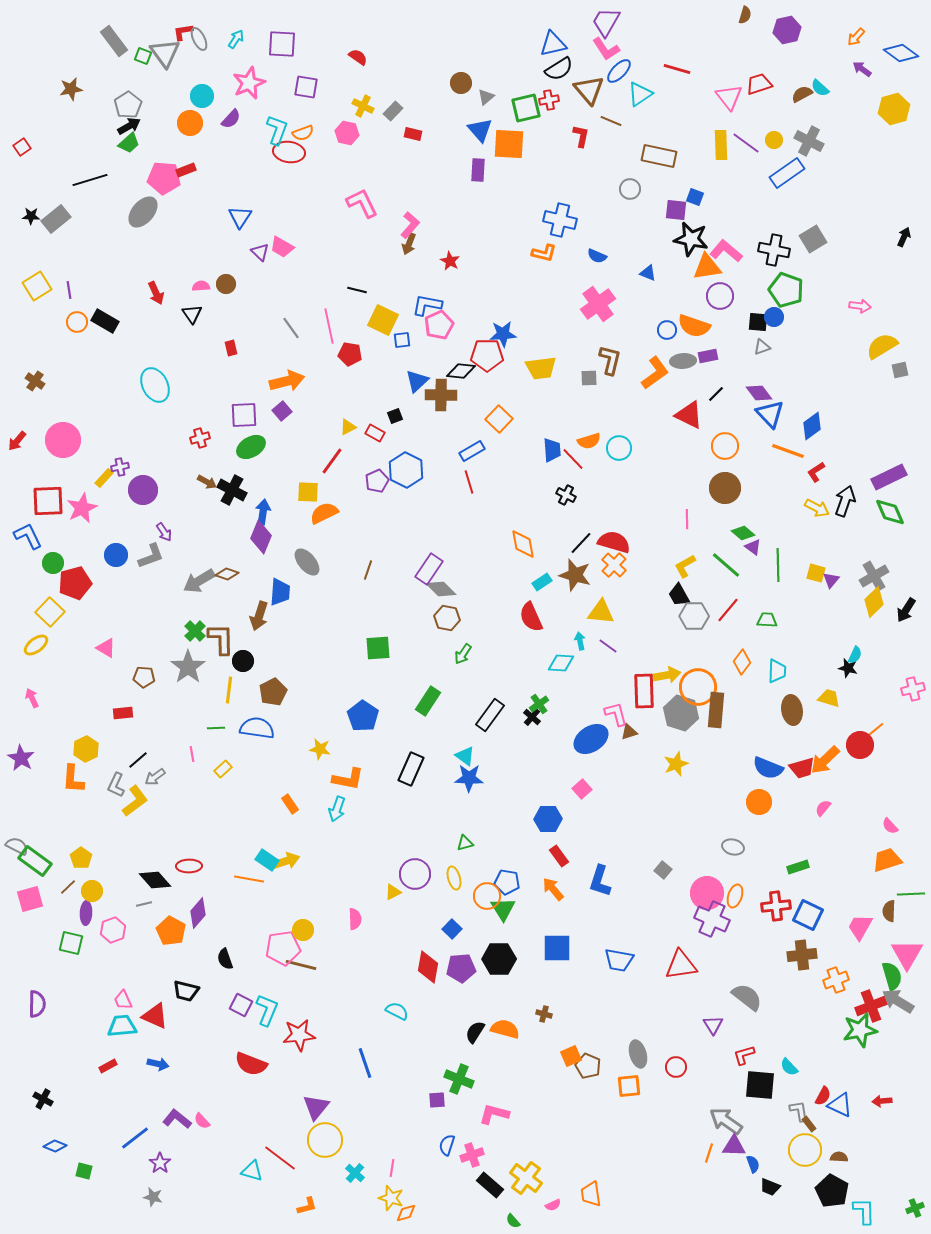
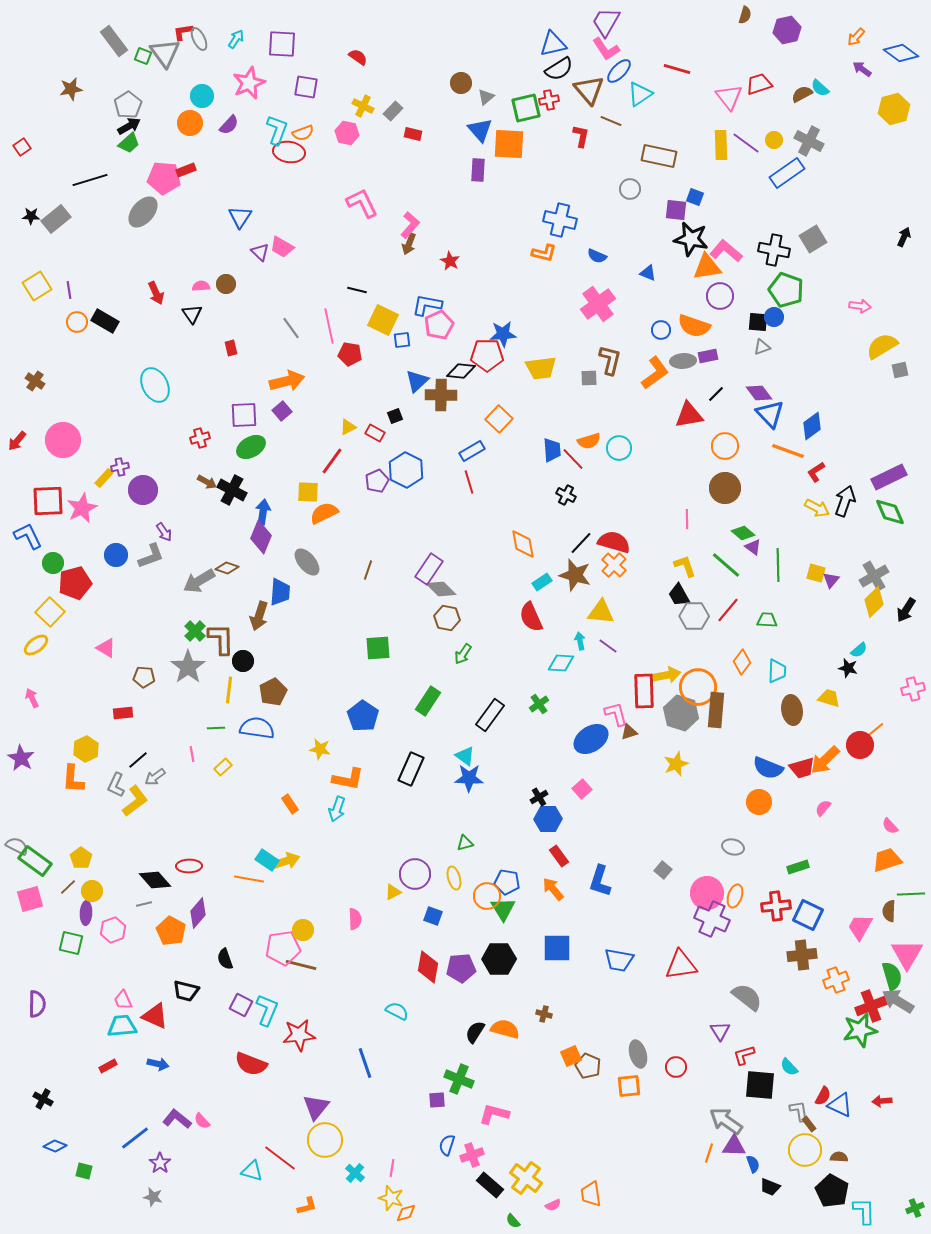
purple semicircle at (231, 119): moved 2 px left, 6 px down
blue circle at (667, 330): moved 6 px left
red triangle at (689, 415): rotated 36 degrees counterclockwise
yellow L-shape at (685, 566): rotated 100 degrees clockwise
brown diamond at (227, 574): moved 6 px up
cyan semicircle at (855, 655): moved 4 px right, 5 px up; rotated 24 degrees clockwise
black cross at (532, 717): moved 7 px right, 80 px down; rotated 18 degrees clockwise
yellow rectangle at (223, 769): moved 2 px up
blue square at (452, 929): moved 19 px left, 13 px up; rotated 24 degrees counterclockwise
purple triangle at (713, 1025): moved 7 px right, 6 px down
